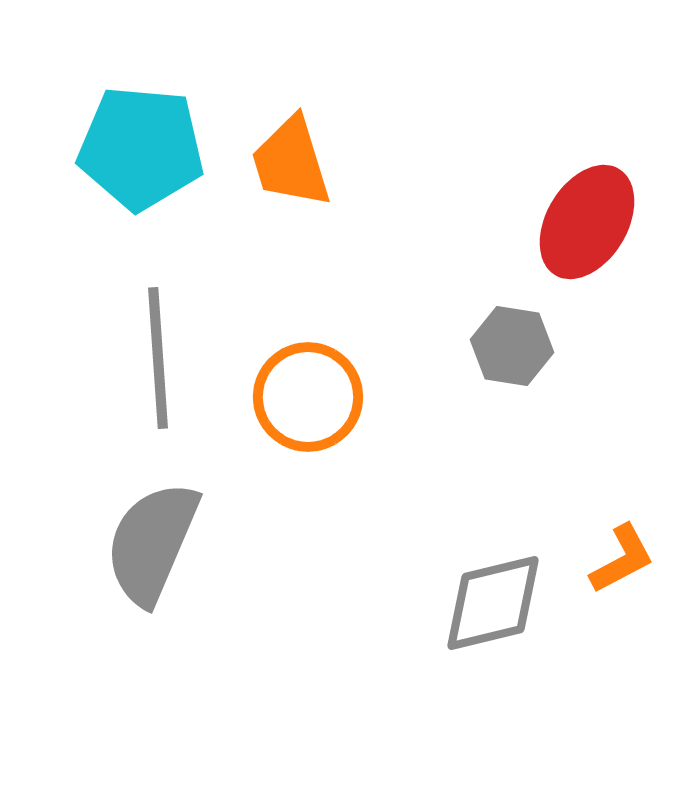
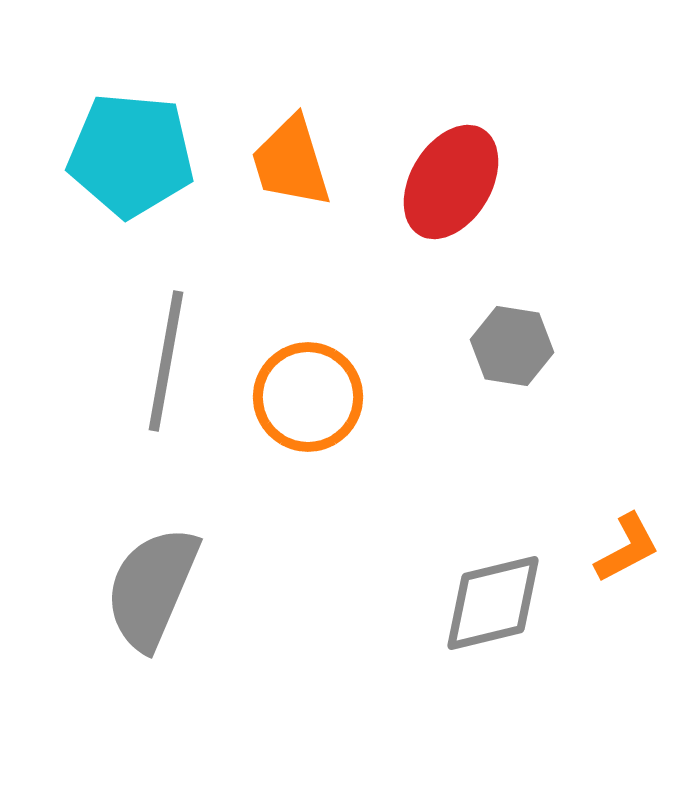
cyan pentagon: moved 10 px left, 7 px down
red ellipse: moved 136 px left, 40 px up
gray line: moved 8 px right, 3 px down; rotated 14 degrees clockwise
gray semicircle: moved 45 px down
orange L-shape: moved 5 px right, 11 px up
